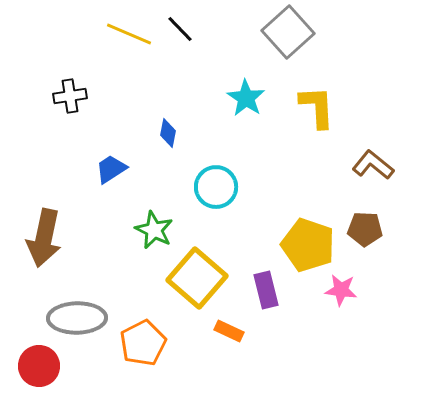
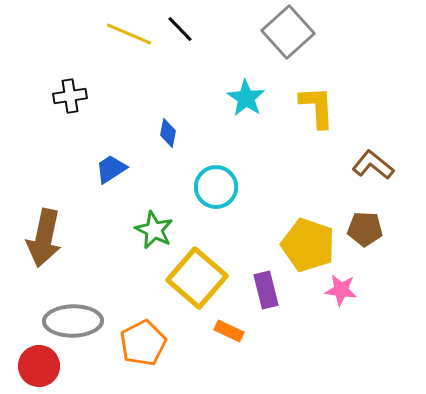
gray ellipse: moved 4 px left, 3 px down
